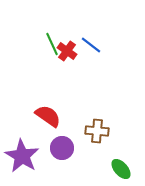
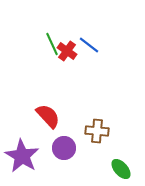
blue line: moved 2 px left
red semicircle: rotated 12 degrees clockwise
purple circle: moved 2 px right
